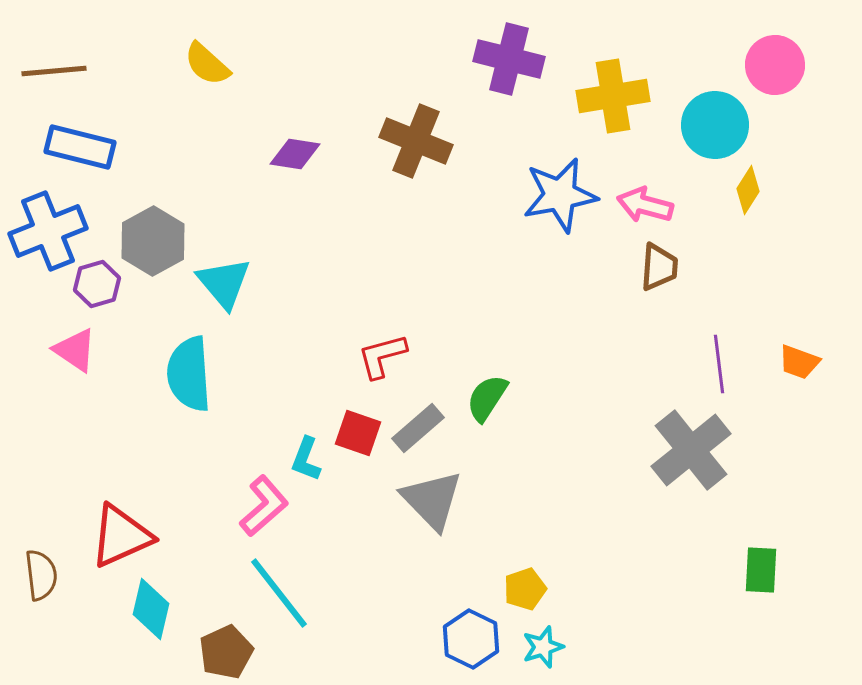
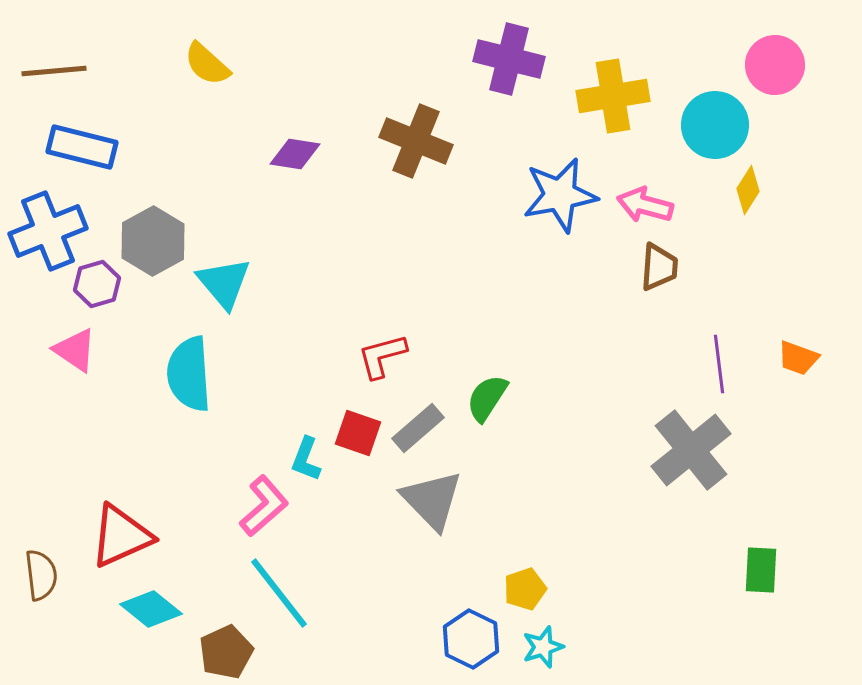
blue rectangle: moved 2 px right
orange trapezoid: moved 1 px left, 4 px up
cyan diamond: rotated 64 degrees counterclockwise
